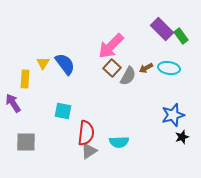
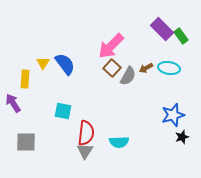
gray triangle: moved 4 px left; rotated 24 degrees counterclockwise
